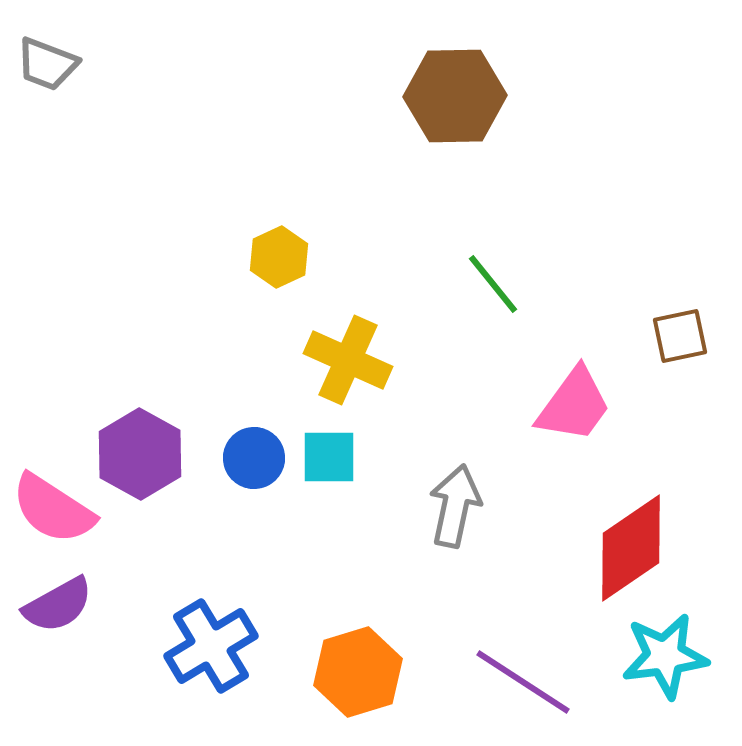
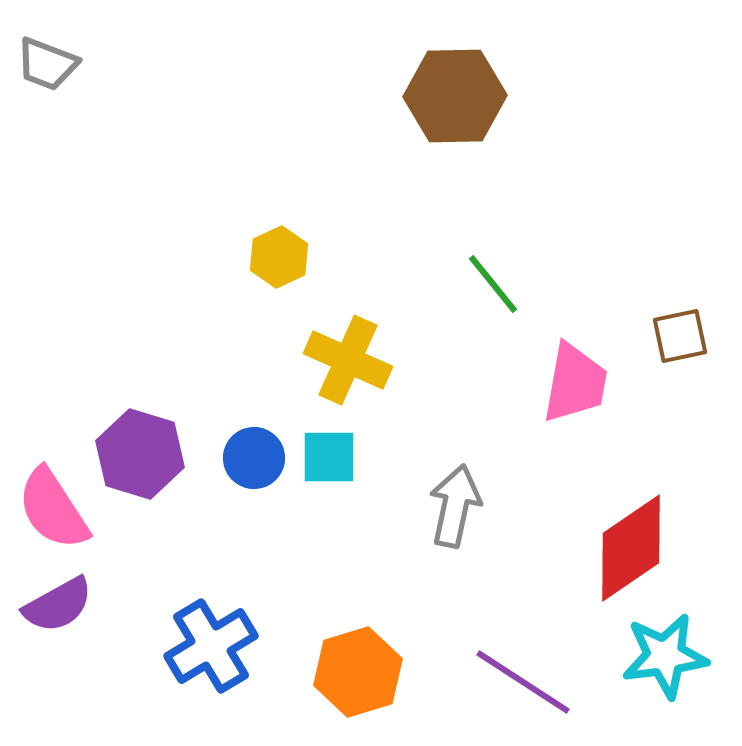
pink trapezoid: moved 1 px right, 22 px up; rotated 26 degrees counterclockwise
purple hexagon: rotated 12 degrees counterclockwise
pink semicircle: rotated 24 degrees clockwise
